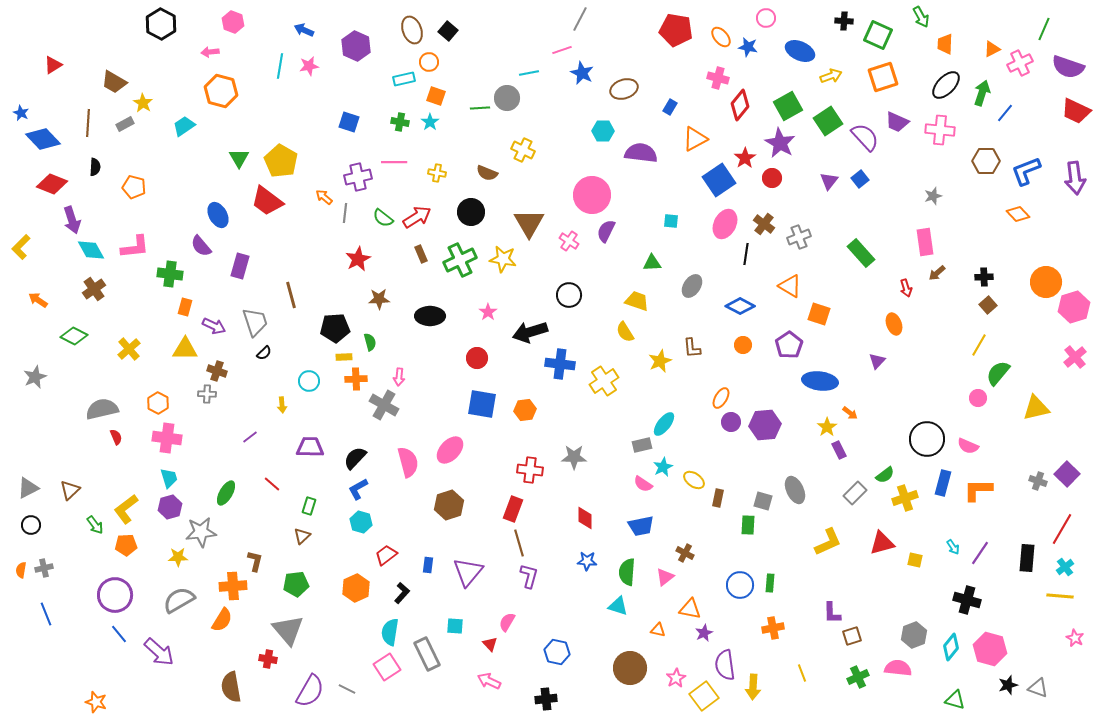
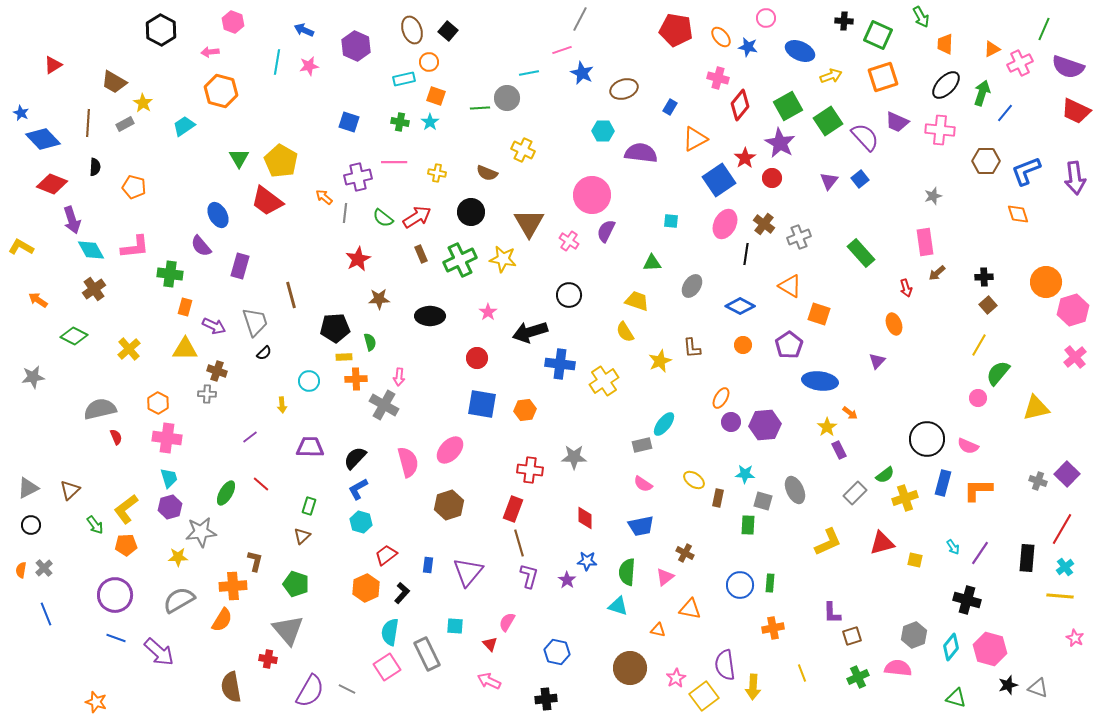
black hexagon at (161, 24): moved 6 px down
cyan line at (280, 66): moved 3 px left, 4 px up
orange diamond at (1018, 214): rotated 25 degrees clockwise
yellow L-shape at (21, 247): rotated 75 degrees clockwise
pink hexagon at (1074, 307): moved 1 px left, 3 px down
gray star at (35, 377): moved 2 px left; rotated 15 degrees clockwise
gray semicircle at (102, 409): moved 2 px left
cyan star at (663, 467): moved 82 px right, 7 px down; rotated 30 degrees clockwise
red line at (272, 484): moved 11 px left
gray cross at (44, 568): rotated 30 degrees counterclockwise
green pentagon at (296, 584): rotated 25 degrees clockwise
orange hexagon at (356, 588): moved 10 px right
purple star at (704, 633): moved 137 px left, 53 px up; rotated 12 degrees counterclockwise
blue line at (119, 634): moved 3 px left, 4 px down; rotated 30 degrees counterclockwise
green triangle at (955, 700): moved 1 px right, 2 px up
